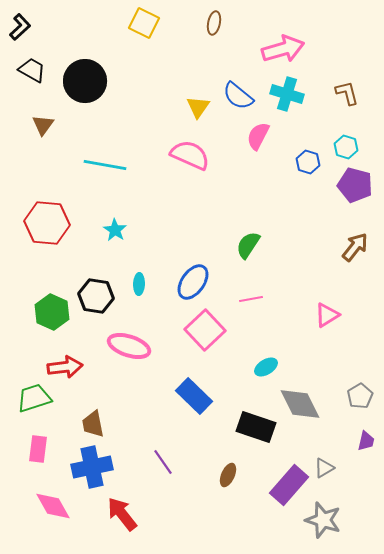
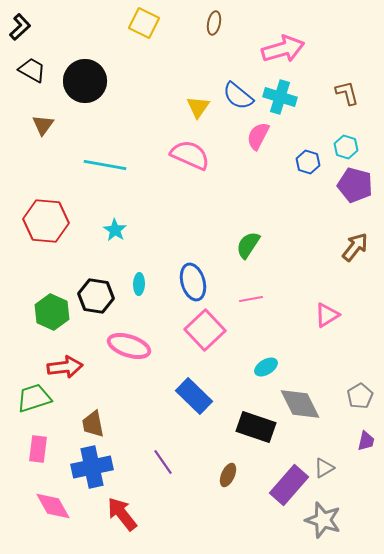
cyan cross at (287, 94): moved 7 px left, 3 px down
red hexagon at (47, 223): moved 1 px left, 2 px up
blue ellipse at (193, 282): rotated 51 degrees counterclockwise
